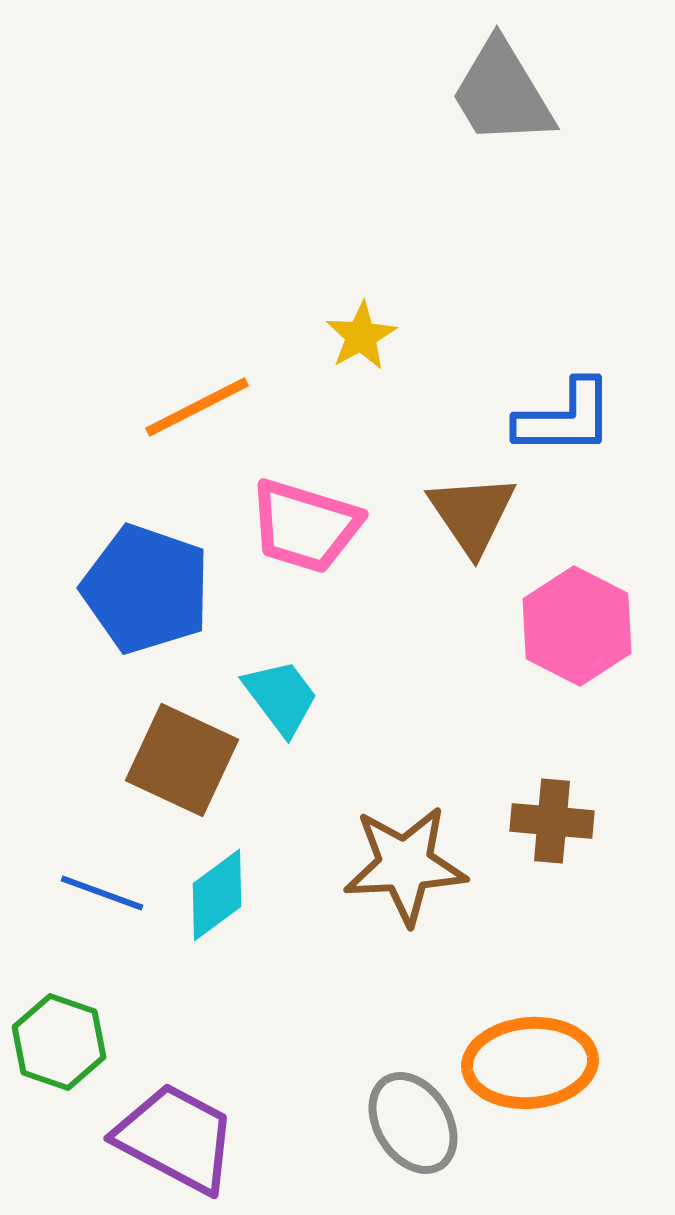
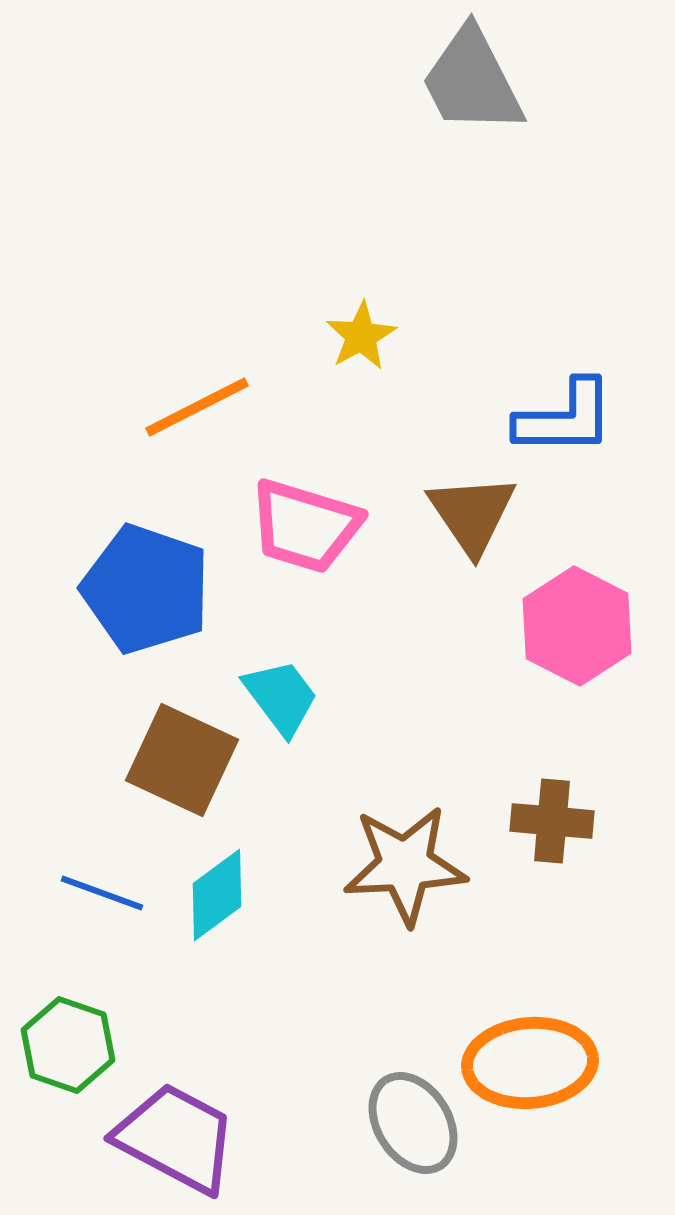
gray trapezoid: moved 30 px left, 12 px up; rotated 4 degrees clockwise
green hexagon: moved 9 px right, 3 px down
